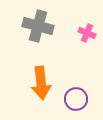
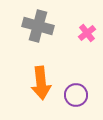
pink cross: rotated 30 degrees clockwise
purple circle: moved 4 px up
